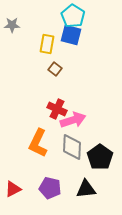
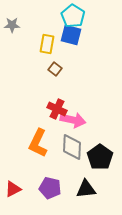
pink arrow: rotated 30 degrees clockwise
